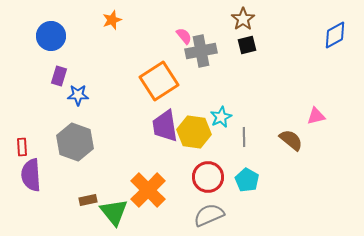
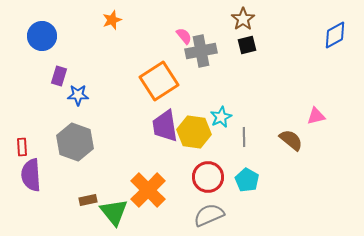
blue circle: moved 9 px left
